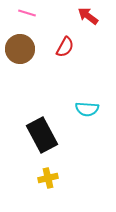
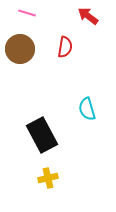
red semicircle: rotated 20 degrees counterclockwise
cyan semicircle: rotated 70 degrees clockwise
